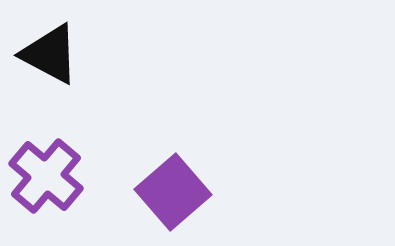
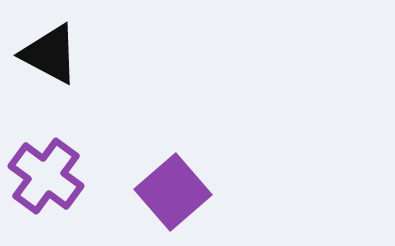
purple cross: rotated 4 degrees counterclockwise
